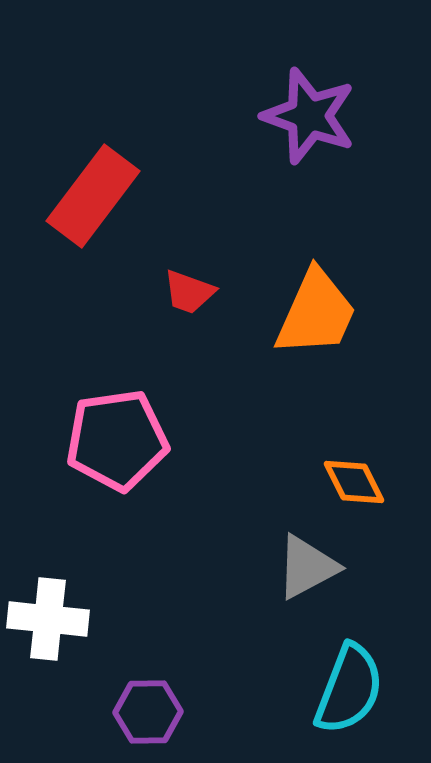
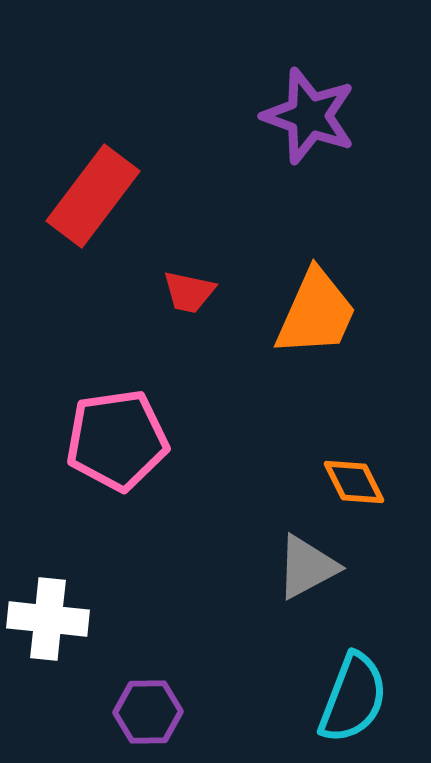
red trapezoid: rotated 8 degrees counterclockwise
cyan semicircle: moved 4 px right, 9 px down
